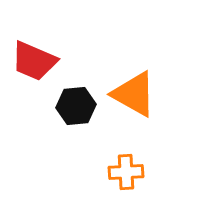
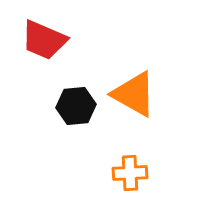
red trapezoid: moved 10 px right, 21 px up
orange cross: moved 4 px right, 1 px down
